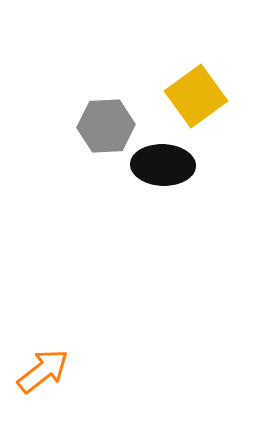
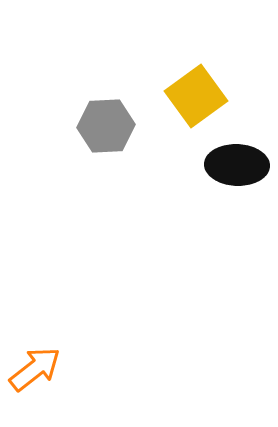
black ellipse: moved 74 px right
orange arrow: moved 8 px left, 2 px up
